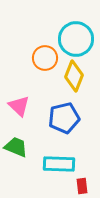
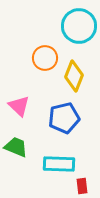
cyan circle: moved 3 px right, 13 px up
